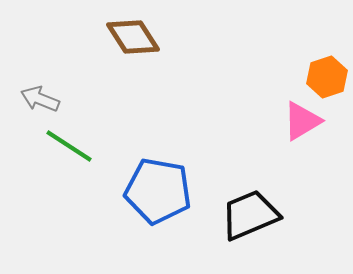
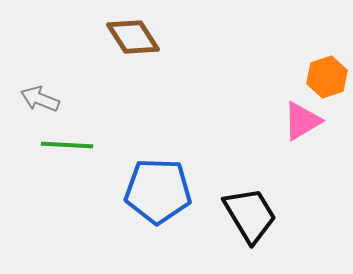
green line: moved 2 px left, 1 px up; rotated 30 degrees counterclockwise
blue pentagon: rotated 8 degrees counterclockwise
black trapezoid: rotated 82 degrees clockwise
